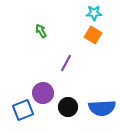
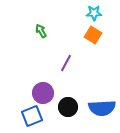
blue square: moved 9 px right, 6 px down
